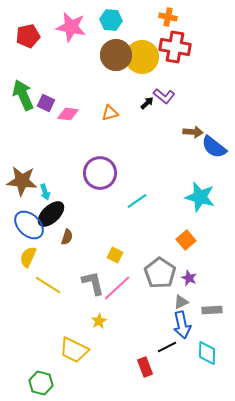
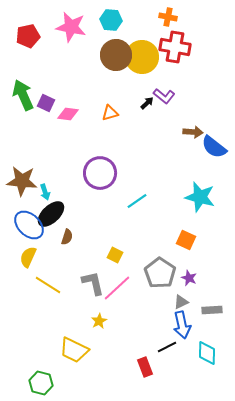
orange square: rotated 24 degrees counterclockwise
